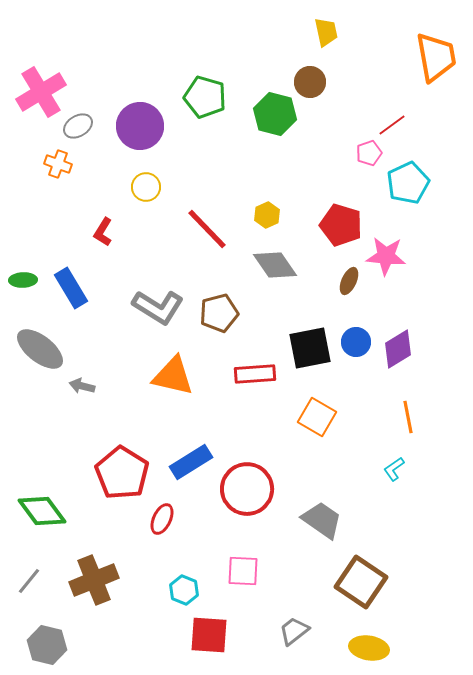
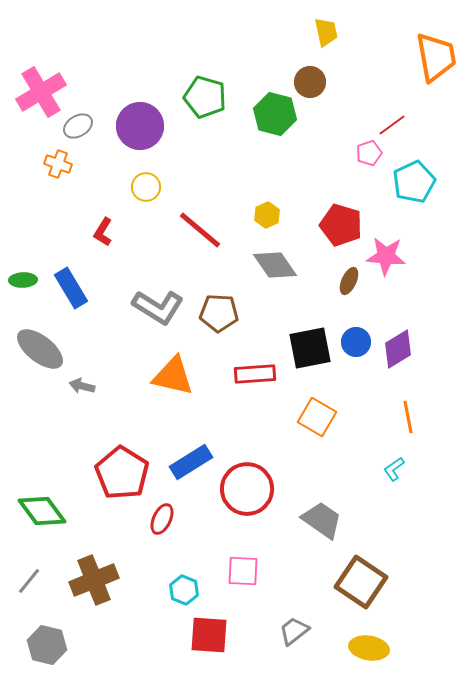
cyan pentagon at (408, 183): moved 6 px right, 1 px up
red line at (207, 229): moved 7 px left, 1 px down; rotated 6 degrees counterclockwise
brown pentagon at (219, 313): rotated 18 degrees clockwise
